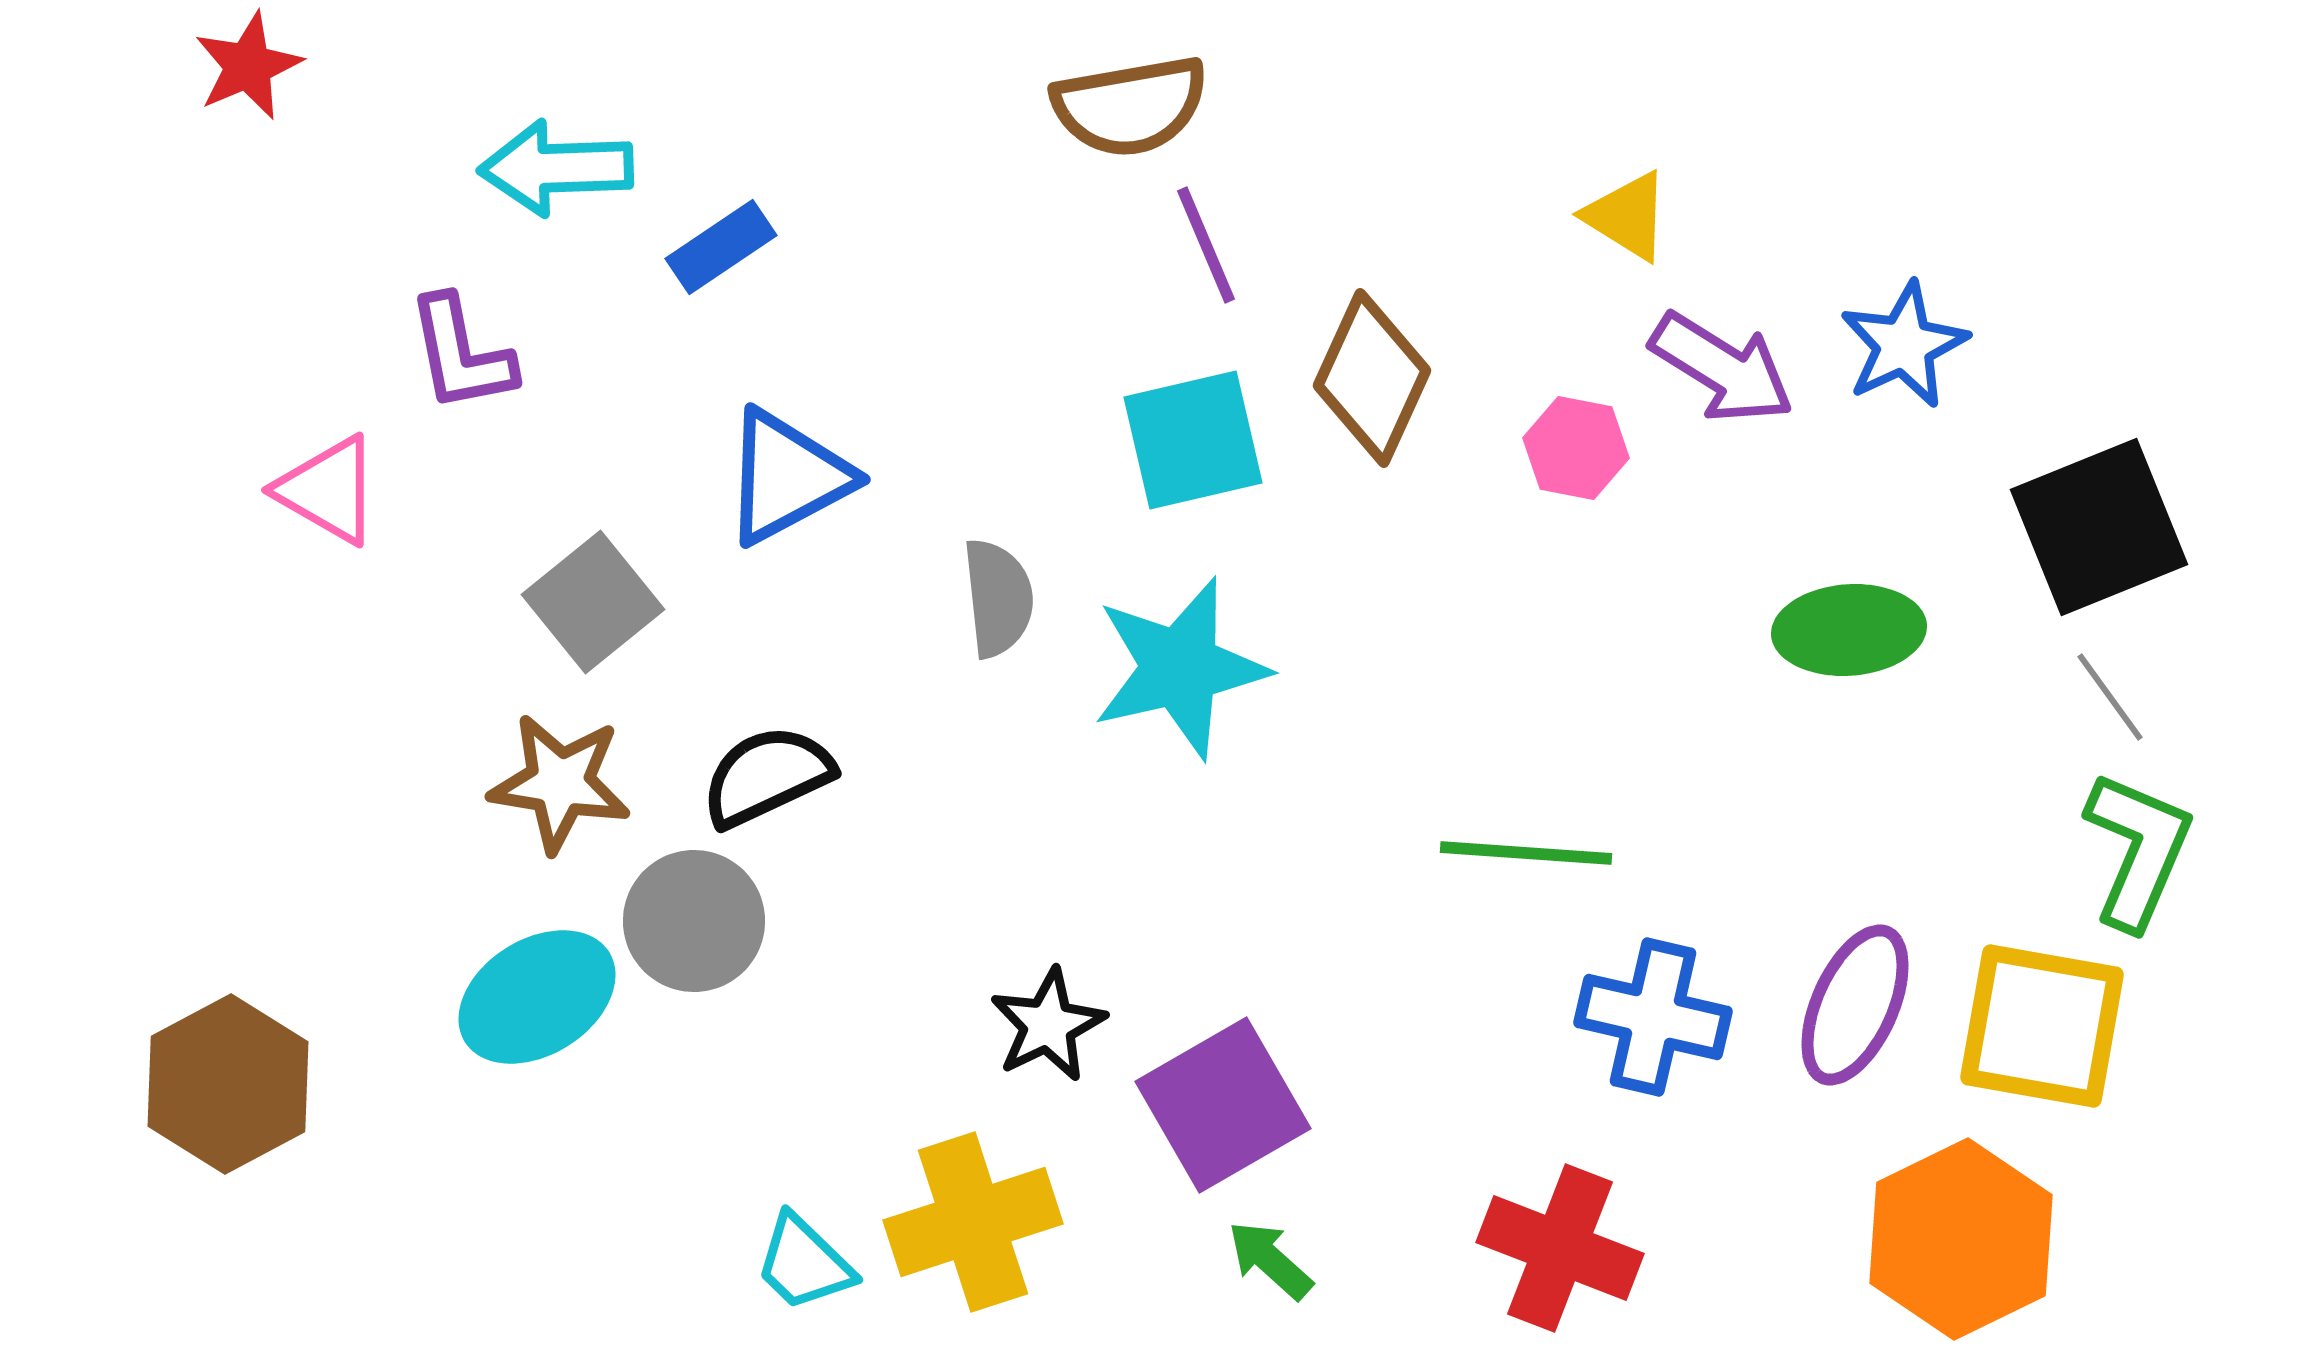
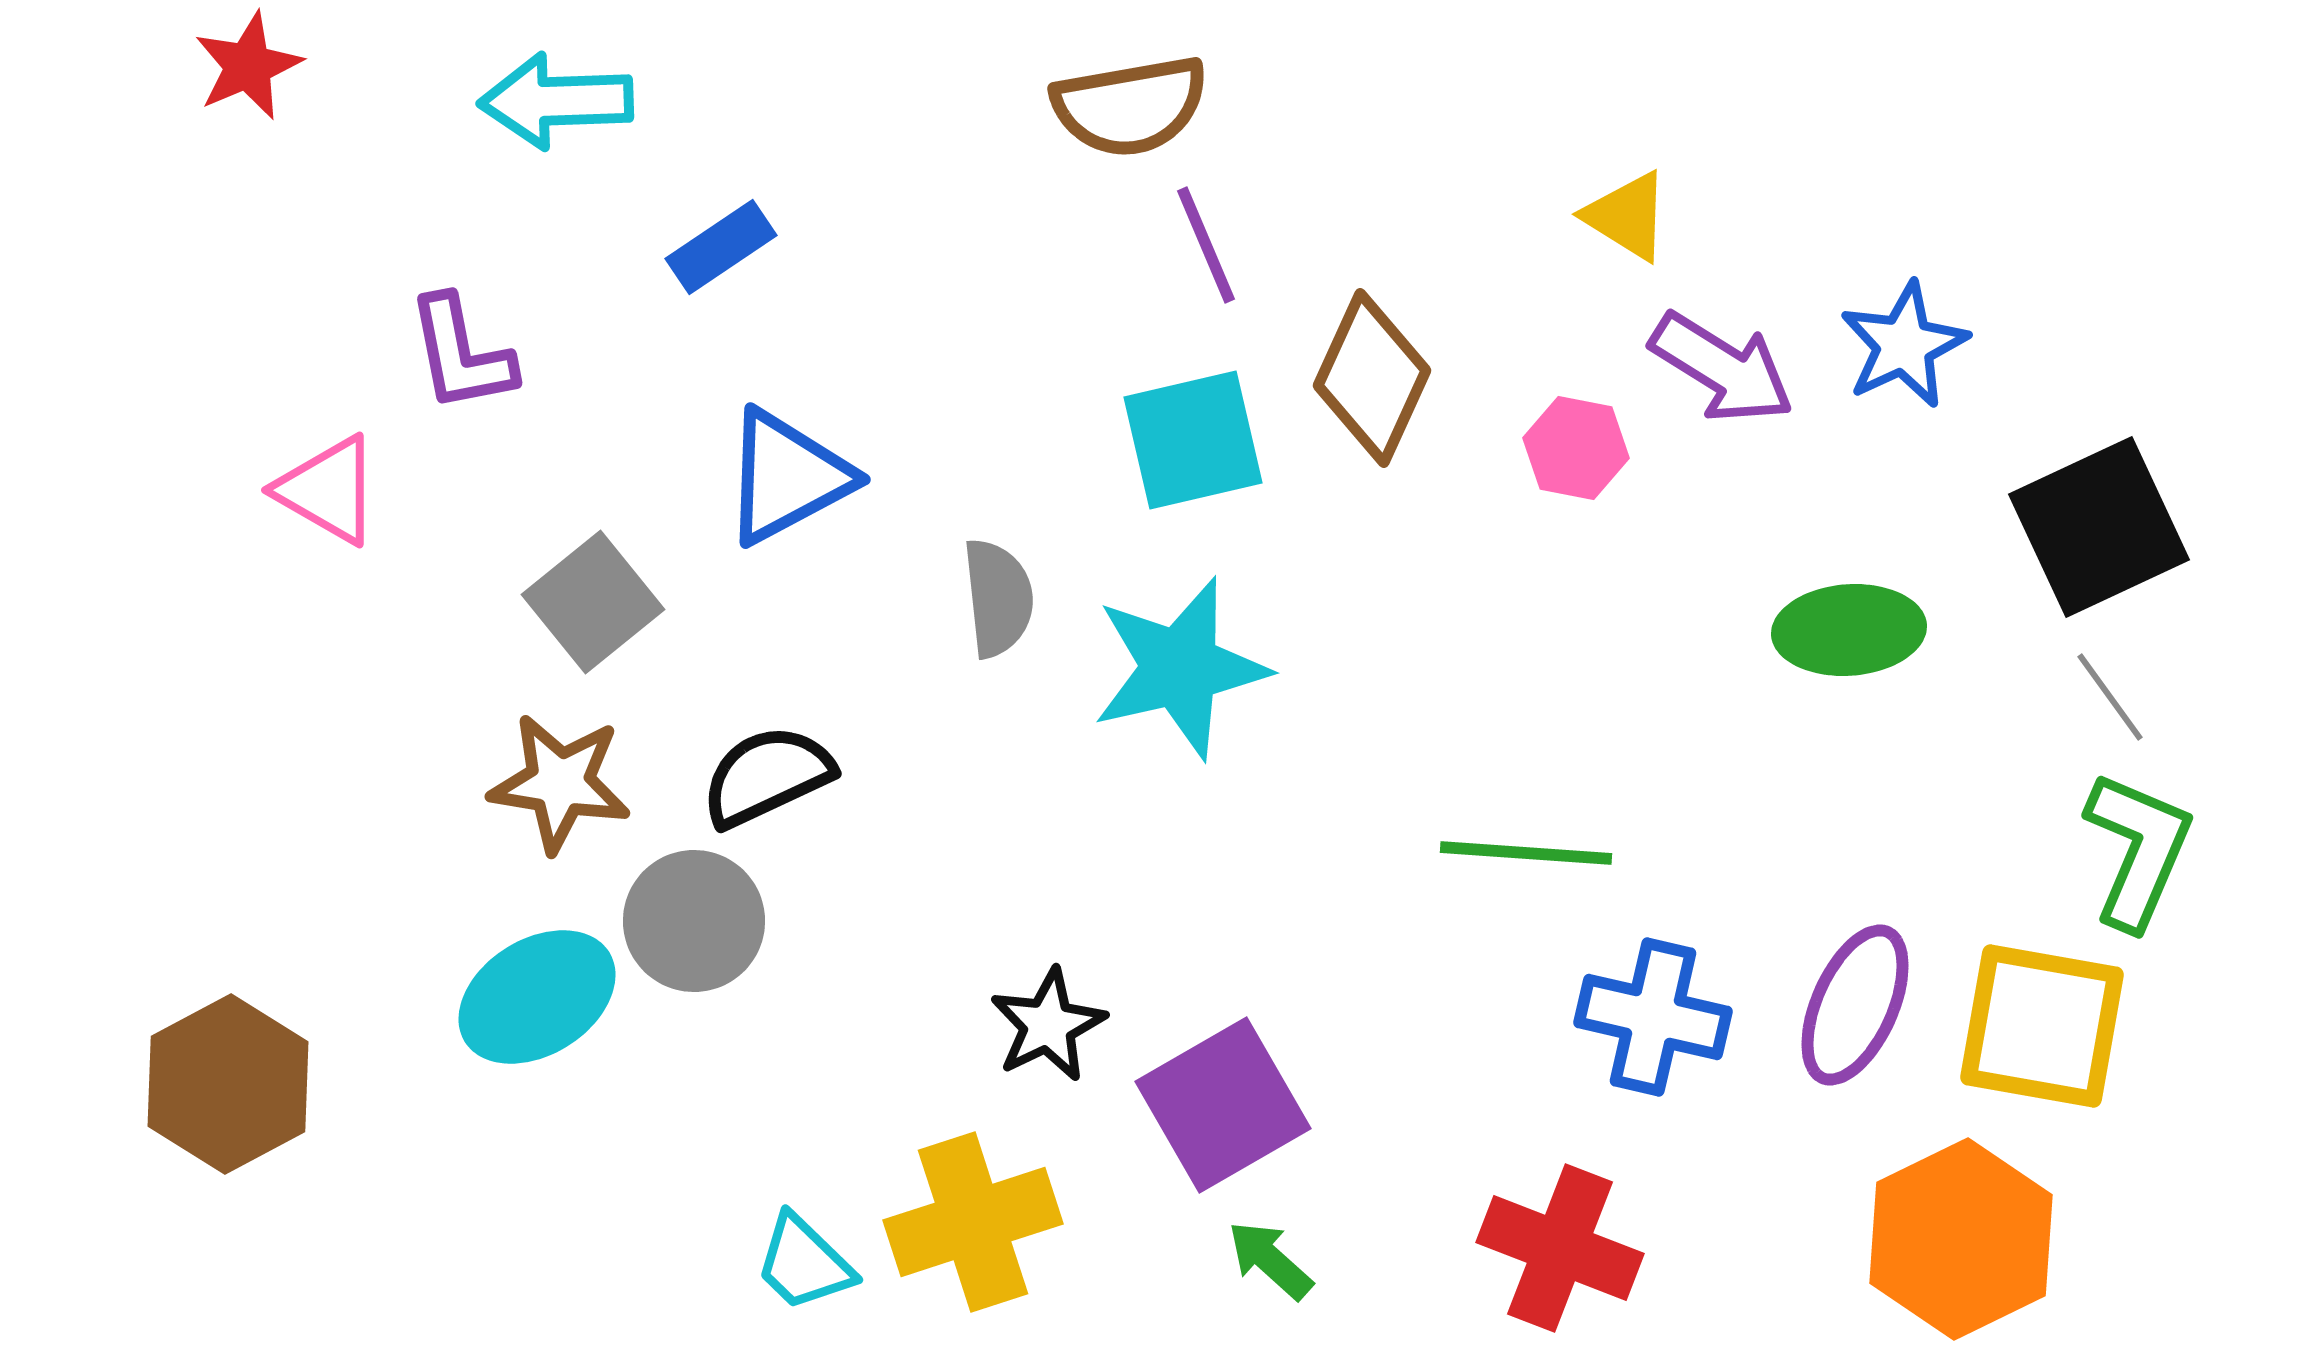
cyan arrow: moved 67 px up
black square: rotated 3 degrees counterclockwise
